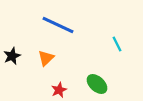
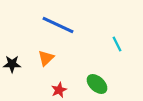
black star: moved 8 px down; rotated 24 degrees clockwise
